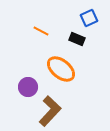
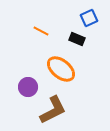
brown L-shape: moved 3 px right, 1 px up; rotated 20 degrees clockwise
